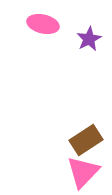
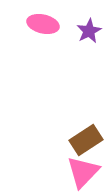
purple star: moved 8 px up
